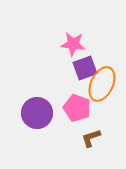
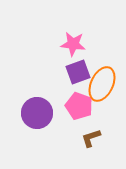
purple square: moved 7 px left, 4 px down
pink pentagon: moved 2 px right, 2 px up
